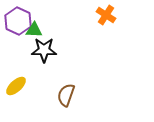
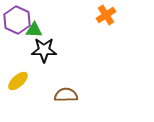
orange cross: rotated 24 degrees clockwise
purple hexagon: moved 1 px left, 1 px up
yellow ellipse: moved 2 px right, 5 px up
brown semicircle: rotated 70 degrees clockwise
